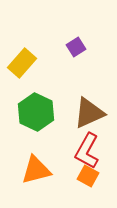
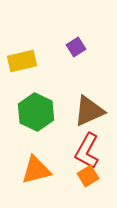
yellow rectangle: moved 2 px up; rotated 36 degrees clockwise
brown triangle: moved 2 px up
orange square: rotated 30 degrees clockwise
